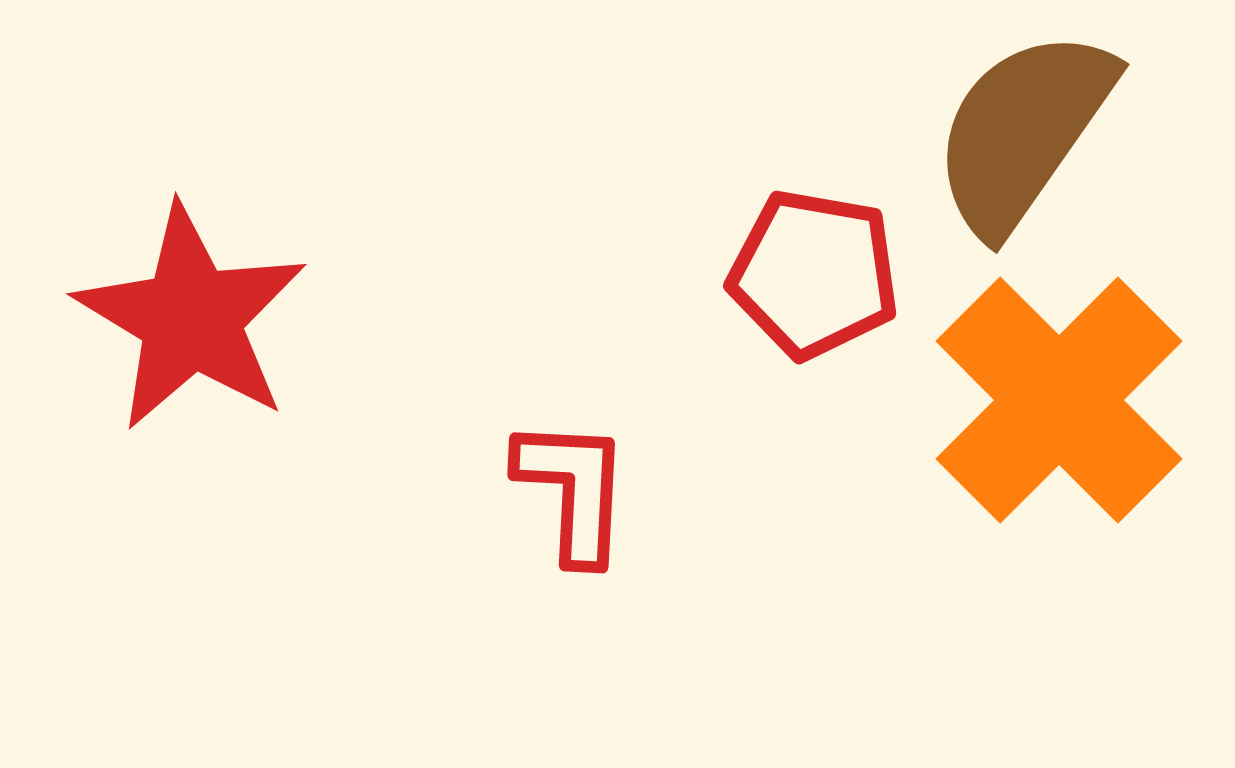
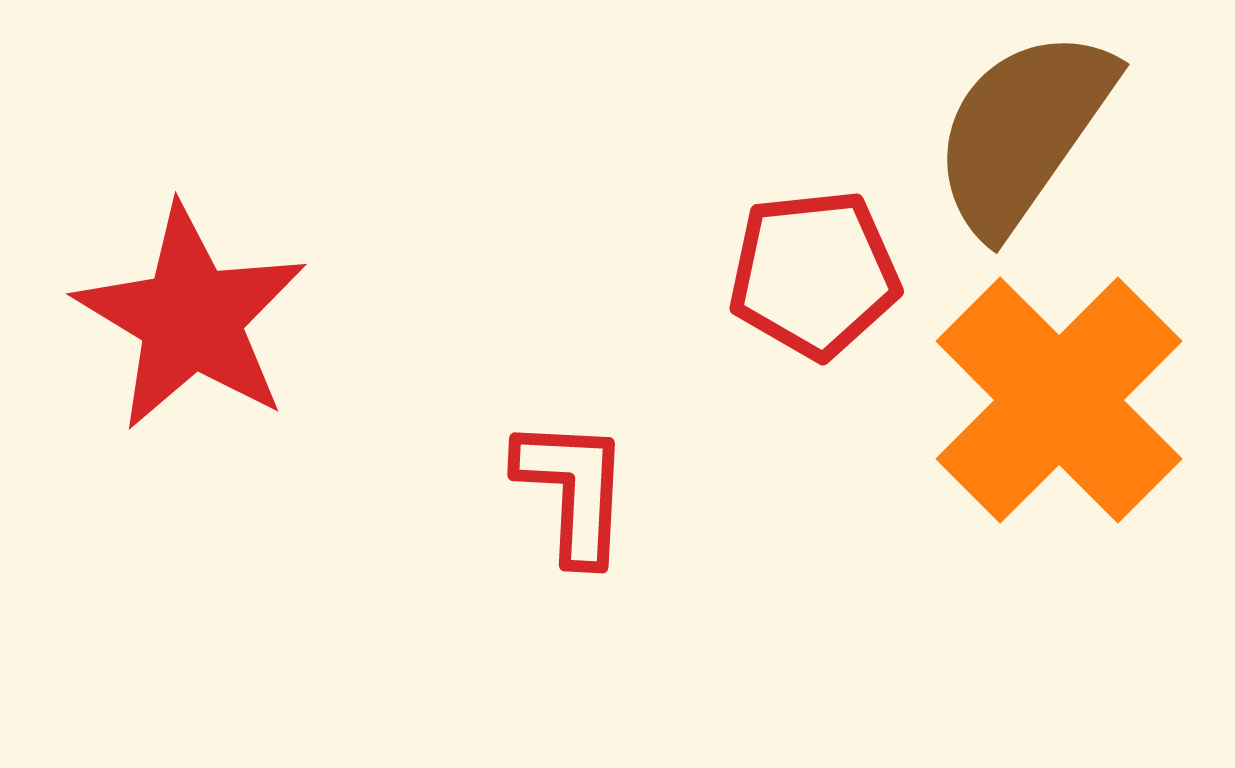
red pentagon: rotated 16 degrees counterclockwise
